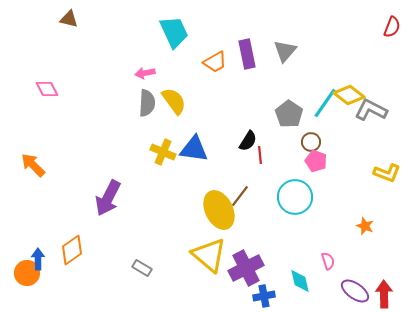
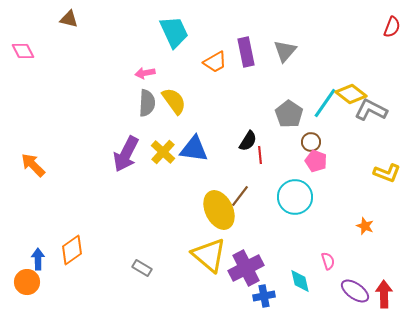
purple rectangle: moved 1 px left, 2 px up
pink diamond: moved 24 px left, 38 px up
yellow diamond: moved 2 px right, 1 px up
yellow cross: rotated 20 degrees clockwise
purple arrow: moved 18 px right, 44 px up
orange circle: moved 9 px down
